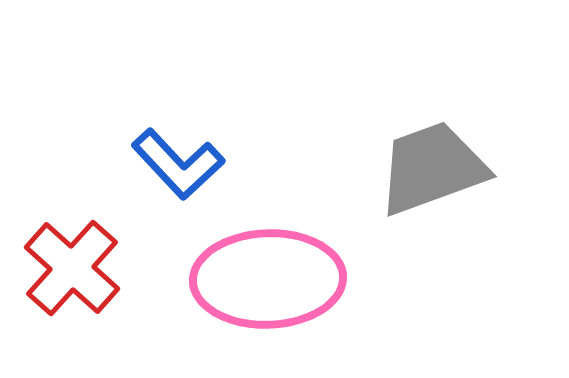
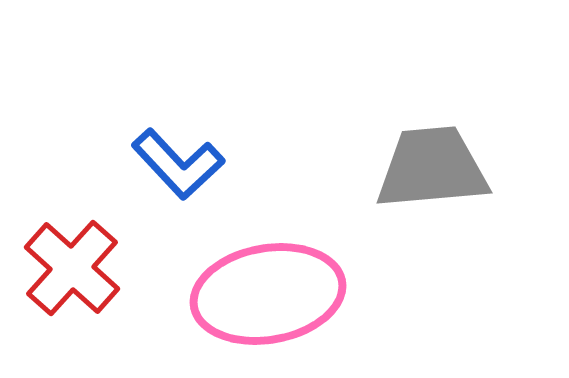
gray trapezoid: rotated 15 degrees clockwise
pink ellipse: moved 15 px down; rotated 8 degrees counterclockwise
